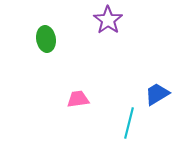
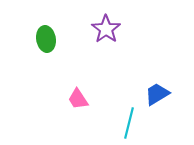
purple star: moved 2 px left, 9 px down
pink trapezoid: rotated 115 degrees counterclockwise
